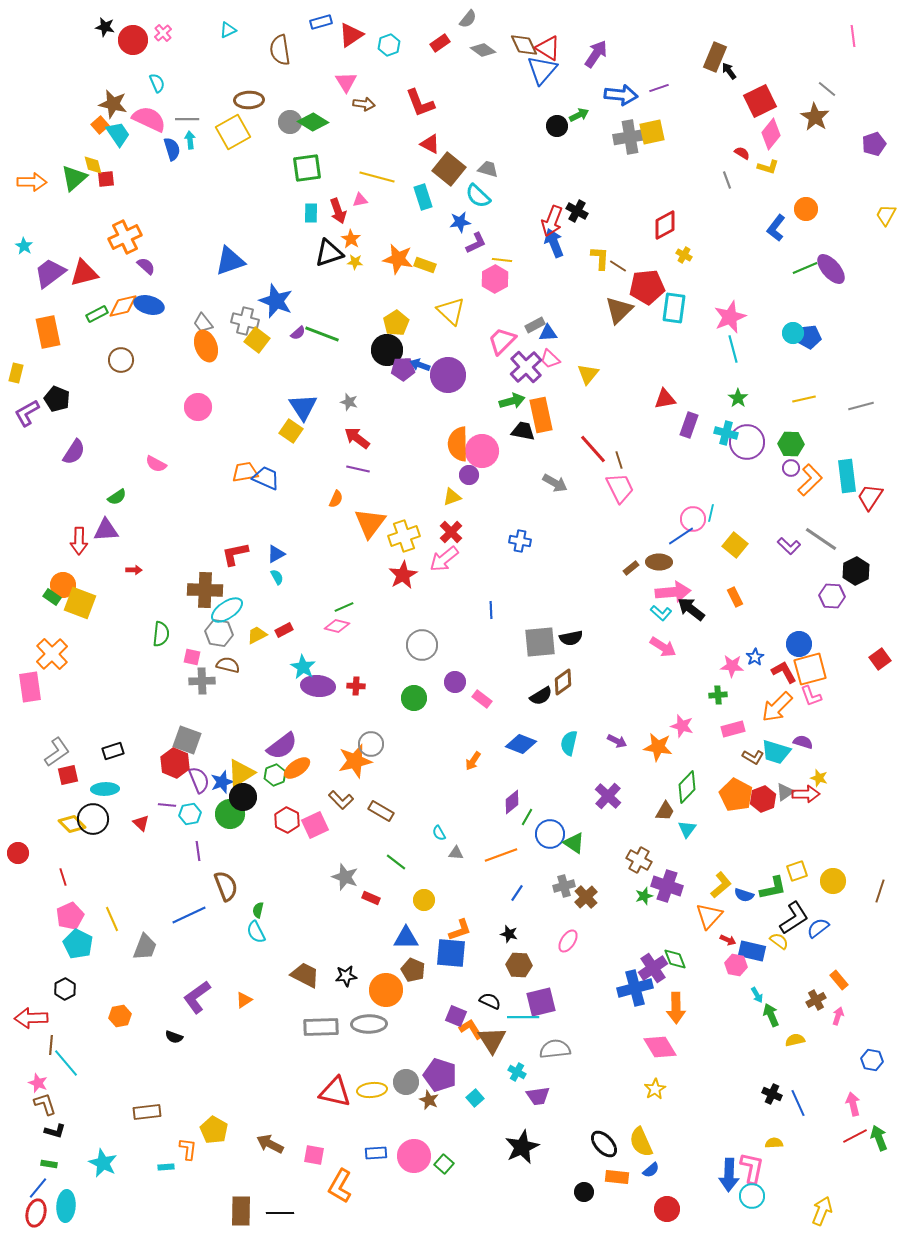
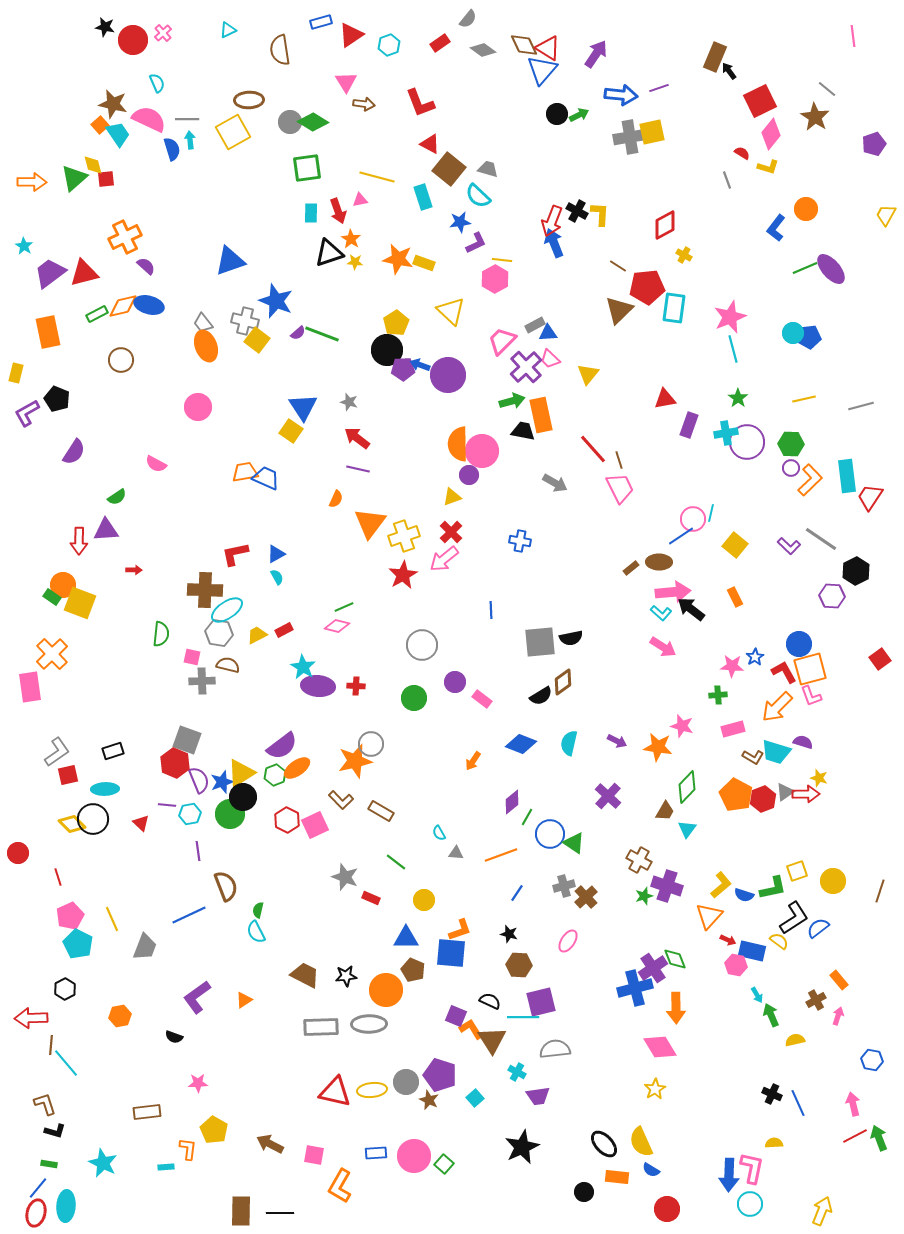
black circle at (557, 126): moved 12 px up
yellow L-shape at (600, 258): moved 44 px up
yellow rectangle at (425, 265): moved 1 px left, 2 px up
cyan cross at (726, 433): rotated 25 degrees counterclockwise
red line at (63, 877): moved 5 px left
pink star at (38, 1083): moved 160 px right; rotated 24 degrees counterclockwise
blue semicircle at (651, 1170): rotated 72 degrees clockwise
cyan circle at (752, 1196): moved 2 px left, 8 px down
